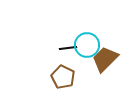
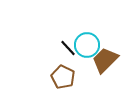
black line: rotated 54 degrees clockwise
brown trapezoid: moved 1 px down
